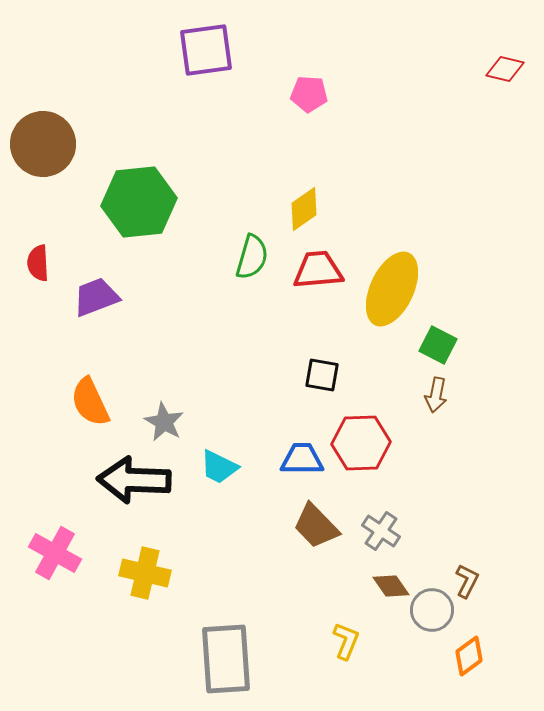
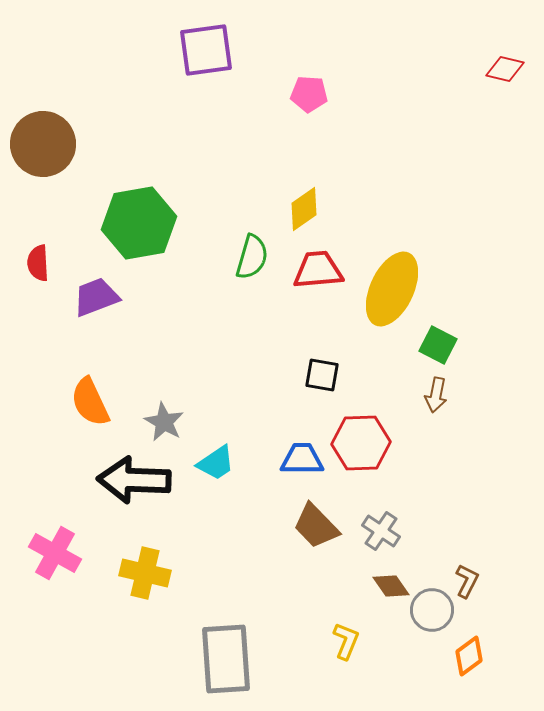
green hexagon: moved 21 px down; rotated 4 degrees counterclockwise
cyan trapezoid: moved 3 px left, 4 px up; rotated 60 degrees counterclockwise
